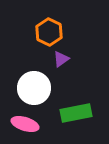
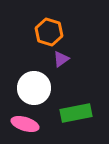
orange hexagon: rotated 8 degrees counterclockwise
